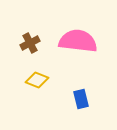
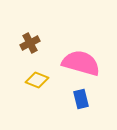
pink semicircle: moved 3 px right, 22 px down; rotated 9 degrees clockwise
